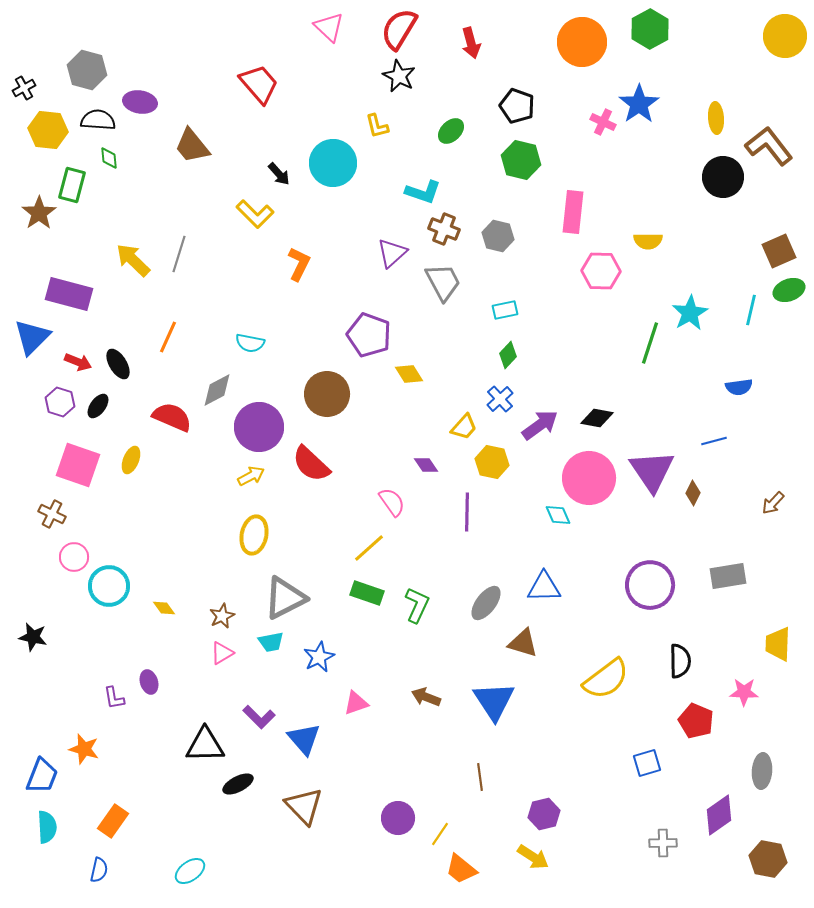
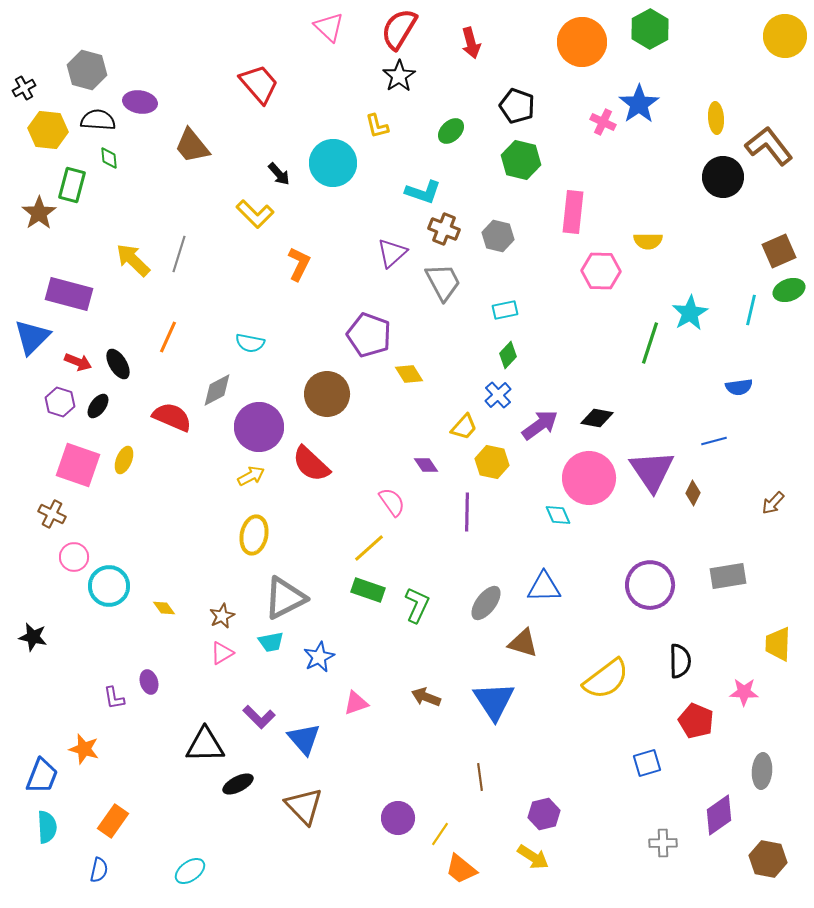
black star at (399, 76): rotated 12 degrees clockwise
blue cross at (500, 399): moved 2 px left, 4 px up
yellow ellipse at (131, 460): moved 7 px left
green rectangle at (367, 593): moved 1 px right, 3 px up
